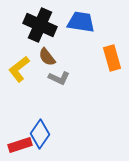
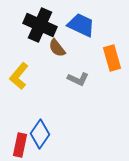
blue trapezoid: moved 3 px down; rotated 16 degrees clockwise
brown semicircle: moved 10 px right, 9 px up
yellow L-shape: moved 7 px down; rotated 12 degrees counterclockwise
gray L-shape: moved 19 px right, 1 px down
red rectangle: rotated 60 degrees counterclockwise
